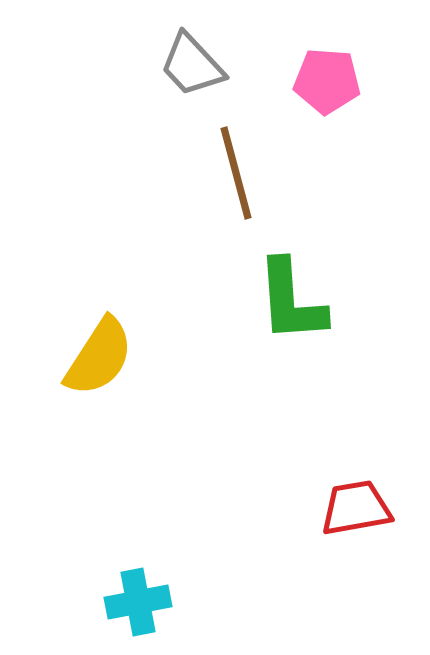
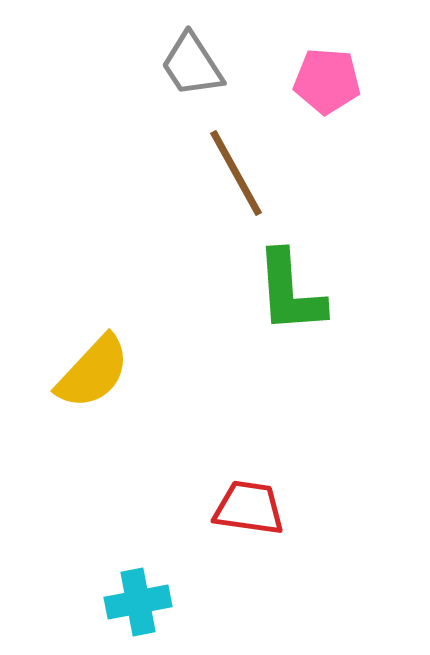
gray trapezoid: rotated 10 degrees clockwise
brown line: rotated 14 degrees counterclockwise
green L-shape: moved 1 px left, 9 px up
yellow semicircle: moved 6 px left, 15 px down; rotated 10 degrees clockwise
red trapezoid: moved 107 px left; rotated 18 degrees clockwise
